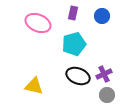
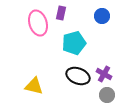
purple rectangle: moved 12 px left
pink ellipse: rotated 50 degrees clockwise
cyan pentagon: moved 1 px up
purple cross: rotated 35 degrees counterclockwise
